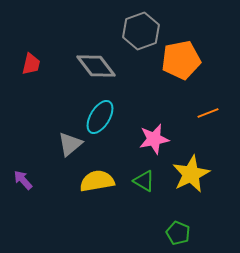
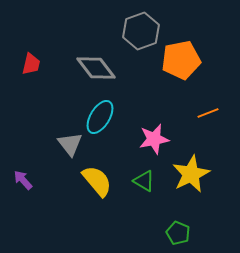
gray diamond: moved 2 px down
gray triangle: rotated 28 degrees counterclockwise
yellow semicircle: rotated 60 degrees clockwise
